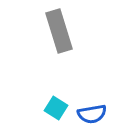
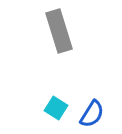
blue semicircle: rotated 48 degrees counterclockwise
